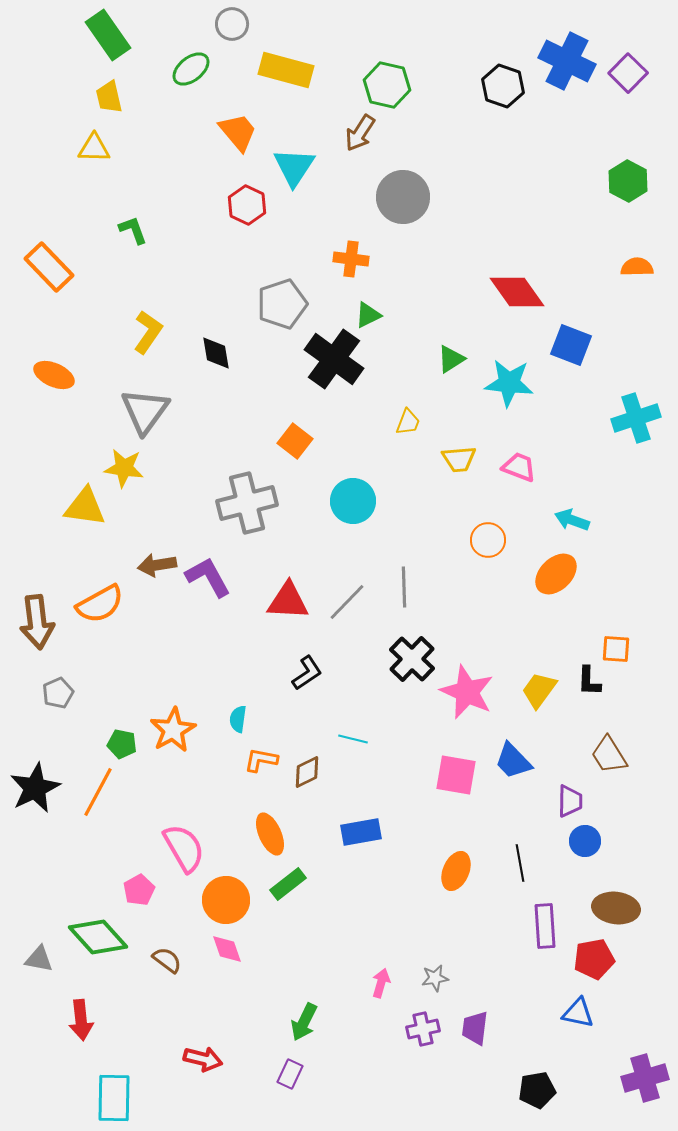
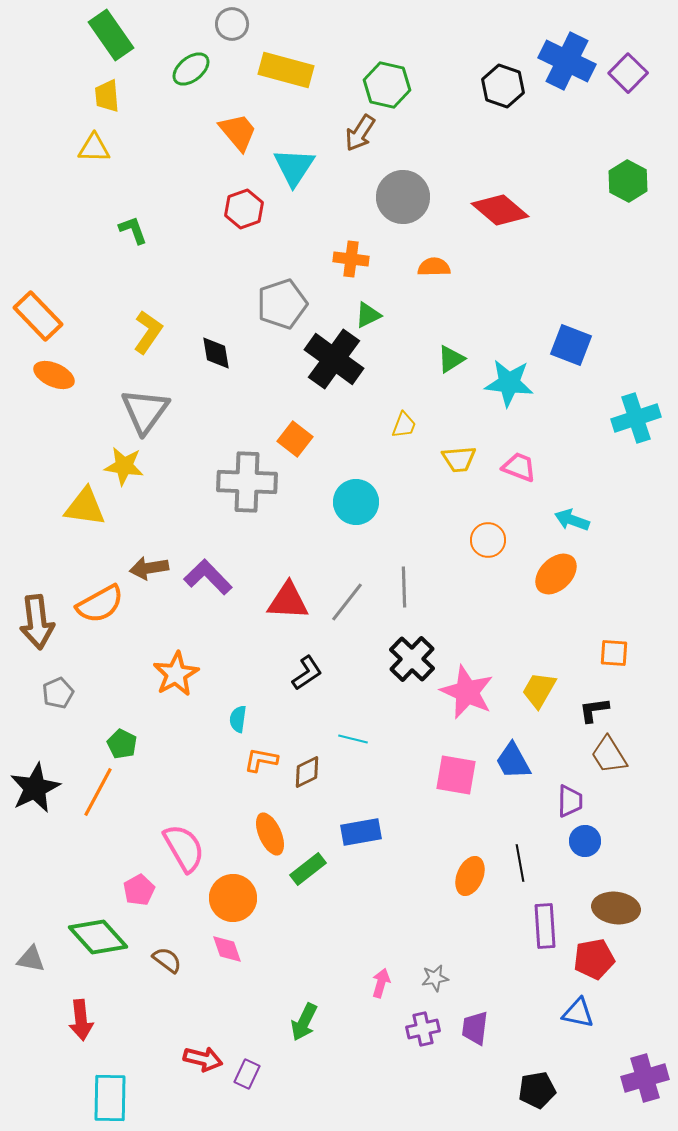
green rectangle at (108, 35): moved 3 px right
yellow trapezoid at (109, 97): moved 2 px left, 1 px up; rotated 8 degrees clockwise
red hexagon at (247, 205): moved 3 px left, 4 px down; rotated 15 degrees clockwise
orange rectangle at (49, 267): moved 11 px left, 49 px down
orange semicircle at (637, 267): moved 203 px left
red diamond at (517, 292): moved 17 px left, 82 px up; rotated 14 degrees counterclockwise
yellow trapezoid at (408, 422): moved 4 px left, 3 px down
orange square at (295, 441): moved 2 px up
yellow star at (124, 468): moved 2 px up
cyan circle at (353, 501): moved 3 px right, 1 px down
gray cross at (247, 503): moved 21 px up; rotated 16 degrees clockwise
brown arrow at (157, 565): moved 8 px left, 3 px down
purple L-shape at (208, 577): rotated 15 degrees counterclockwise
gray line at (347, 602): rotated 6 degrees counterclockwise
orange square at (616, 649): moved 2 px left, 4 px down
black L-shape at (589, 681): moved 5 px right, 29 px down; rotated 80 degrees clockwise
yellow trapezoid at (539, 690): rotated 6 degrees counterclockwise
orange star at (173, 730): moved 3 px right, 56 px up
green pentagon at (122, 744): rotated 16 degrees clockwise
blue trapezoid at (513, 761): rotated 15 degrees clockwise
orange ellipse at (456, 871): moved 14 px right, 5 px down
green rectangle at (288, 884): moved 20 px right, 15 px up
orange circle at (226, 900): moved 7 px right, 2 px up
gray triangle at (39, 959): moved 8 px left
purple rectangle at (290, 1074): moved 43 px left
cyan rectangle at (114, 1098): moved 4 px left
